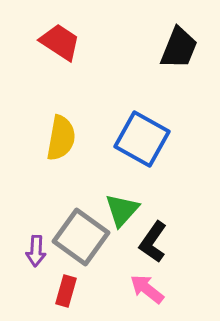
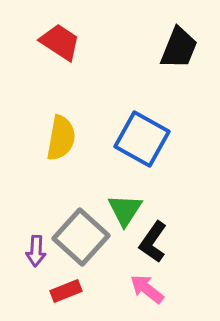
green triangle: moved 3 px right; rotated 9 degrees counterclockwise
gray square: rotated 6 degrees clockwise
red rectangle: rotated 52 degrees clockwise
